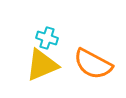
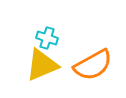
orange semicircle: moved 1 px down; rotated 57 degrees counterclockwise
